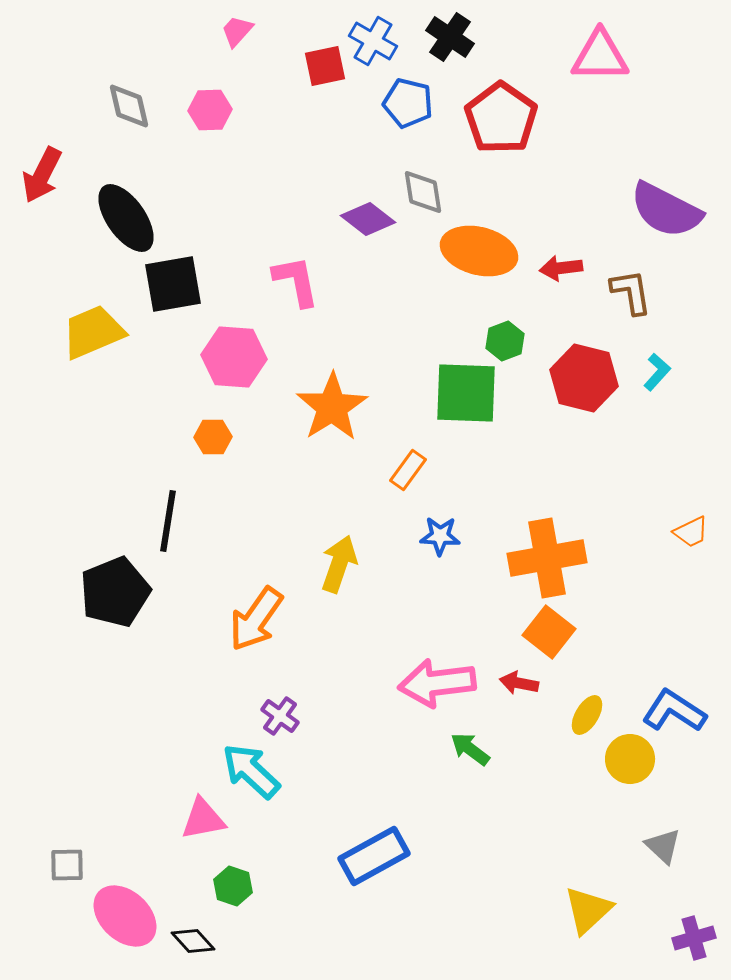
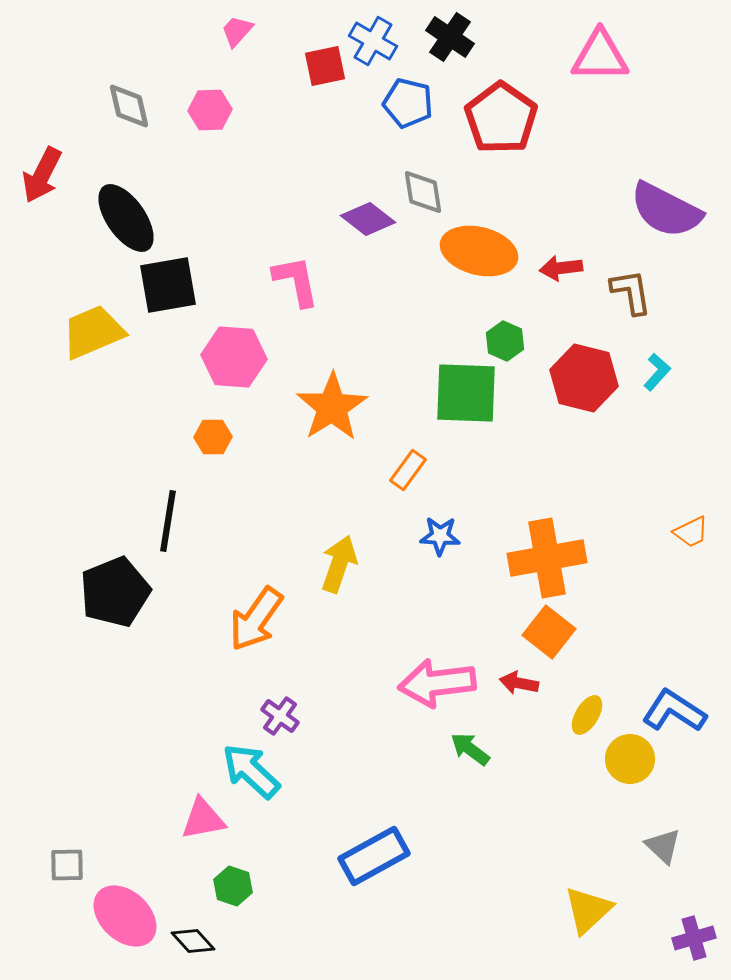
black square at (173, 284): moved 5 px left, 1 px down
green hexagon at (505, 341): rotated 15 degrees counterclockwise
